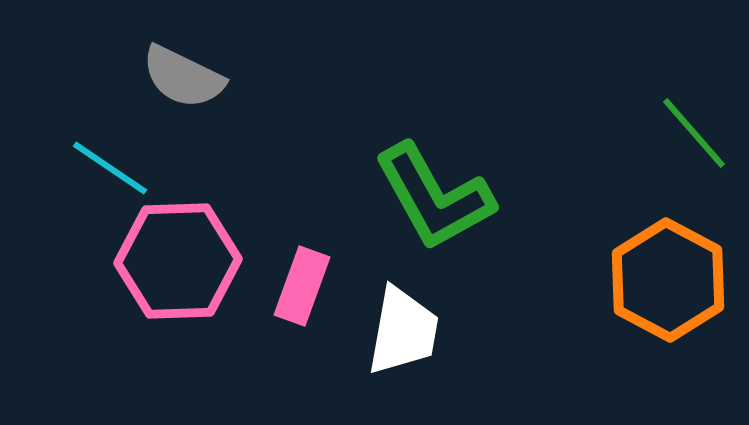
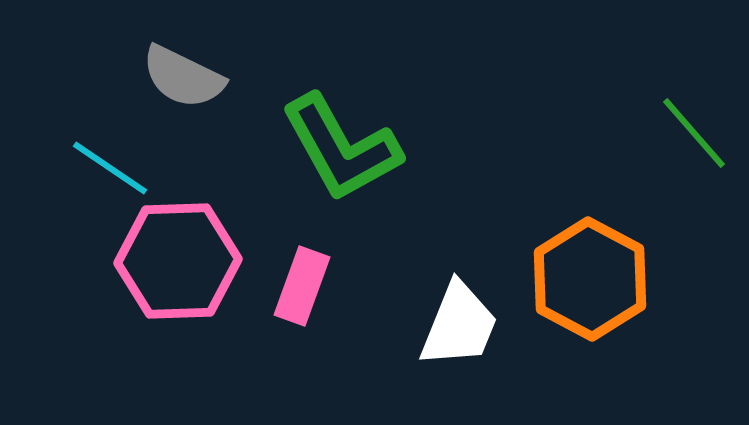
green L-shape: moved 93 px left, 49 px up
orange hexagon: moved 78 px left, 1 px up
white trapezoid: moved 56 px right, 6 px up; rotated 12 degrees clockwise
